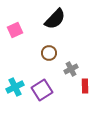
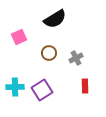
black semicircle: rotated 15 degrees clockwise
pink square: moved 4 px right, 7 px down
gray cross: moved 5 px right, 11 px up
cyan cross: rotated 24 degrees clockwise
